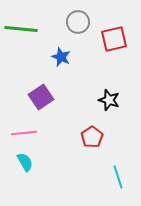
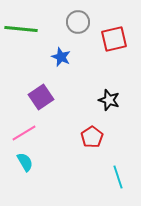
pink line: rotated 25 degrees counterclockwise
